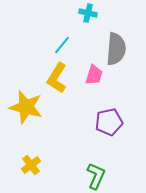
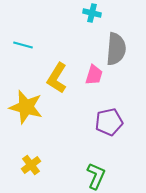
cyan cross: moved 4 px right
cyan line: moved 39 px left; rotated 66 degrees clockwise
